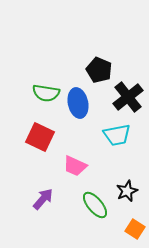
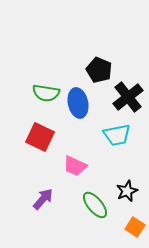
orange square: moved 2 px up
